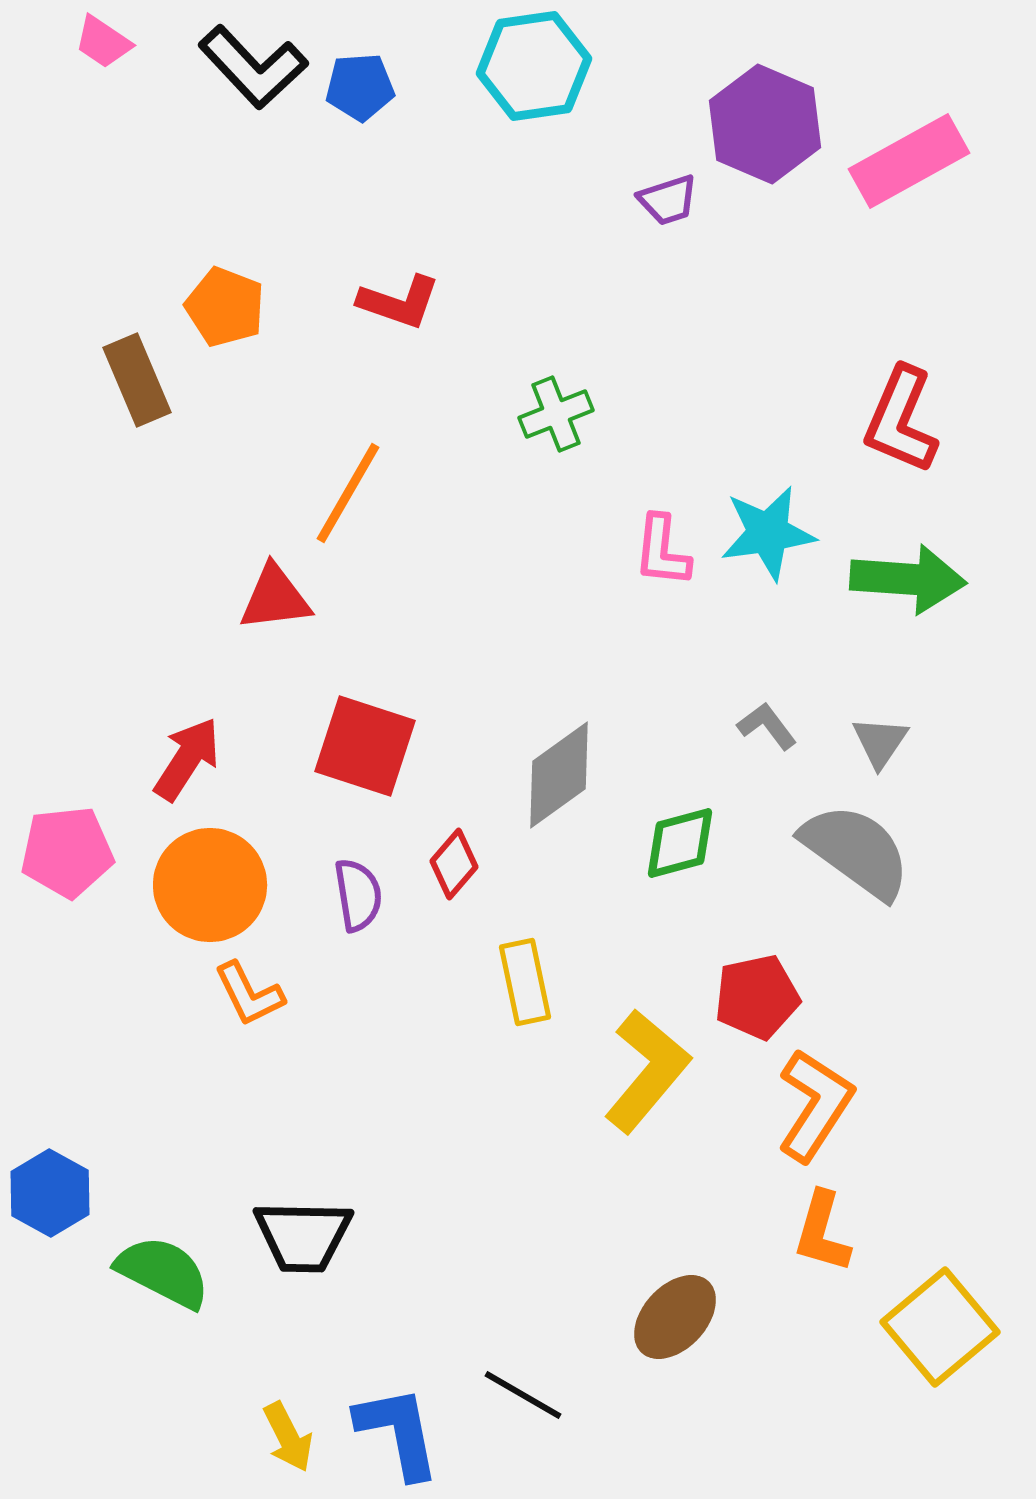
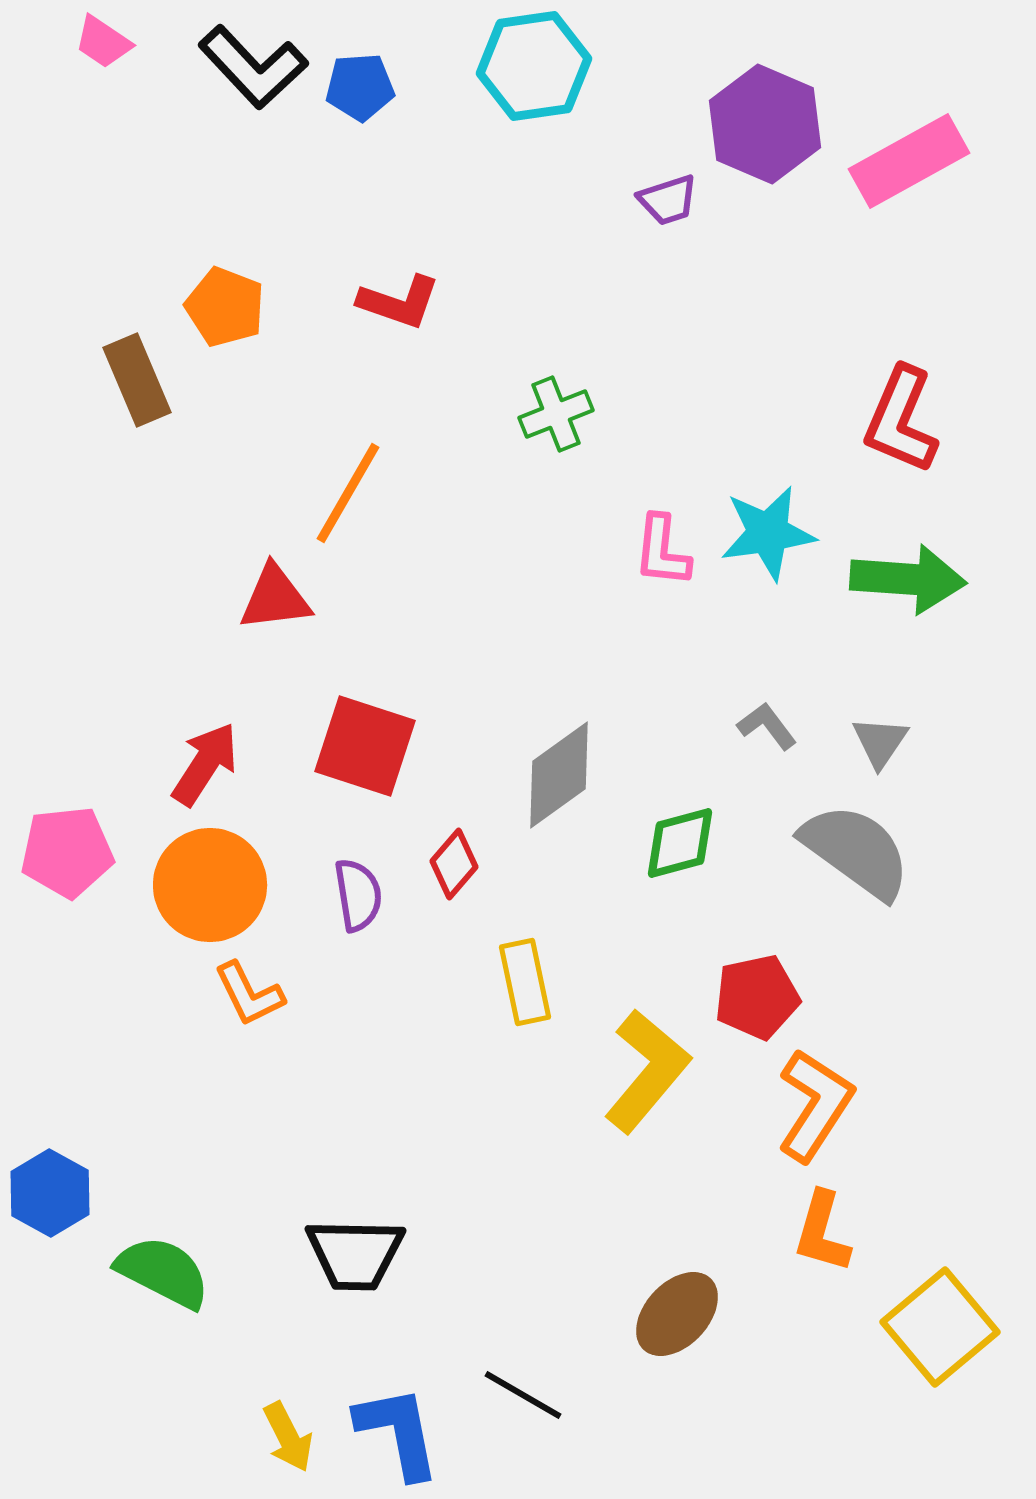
red arrow at (187, 759): moved 18 px right, 5 px down
black trapezoid at (303, 1236): moved 52 px right, 18 px down
brown ellipse at (675, 1317): moved 2 px right, 3 px up
